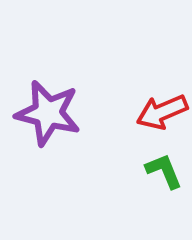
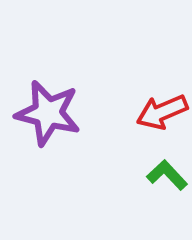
green L-shape: moved 3 px right, 4 px down; rotated 21 degrees counterclockwise
